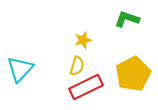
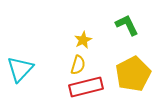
green L-shape: moved 6 px down; rotated 45 degrees clockwise
yellow star: rotated 12 degrees counterclockwise
yellow semicircle: moved 1 px right, 1 px up
red rectangle: rotated 12 degrees clockwise
